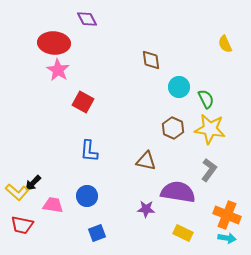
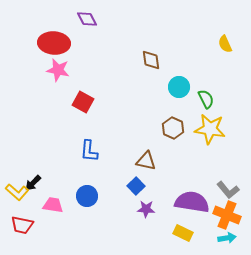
pink star: rotated 20 degrees counterclockwise
gray L-shape: moved 19 px right, 20 px down; rotated 105 degrees clockwise
purple semicircle: moved 14 px right, 10 px down
blue square: moved 39 px right, 47 px up; rotated 24 degrees counterclockwise
cyan arrow: rotated 18 degrees counterclockwise
